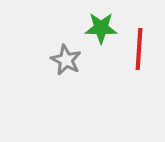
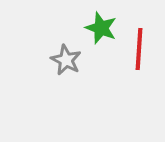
green star: rotated 20 degrees clockwise
